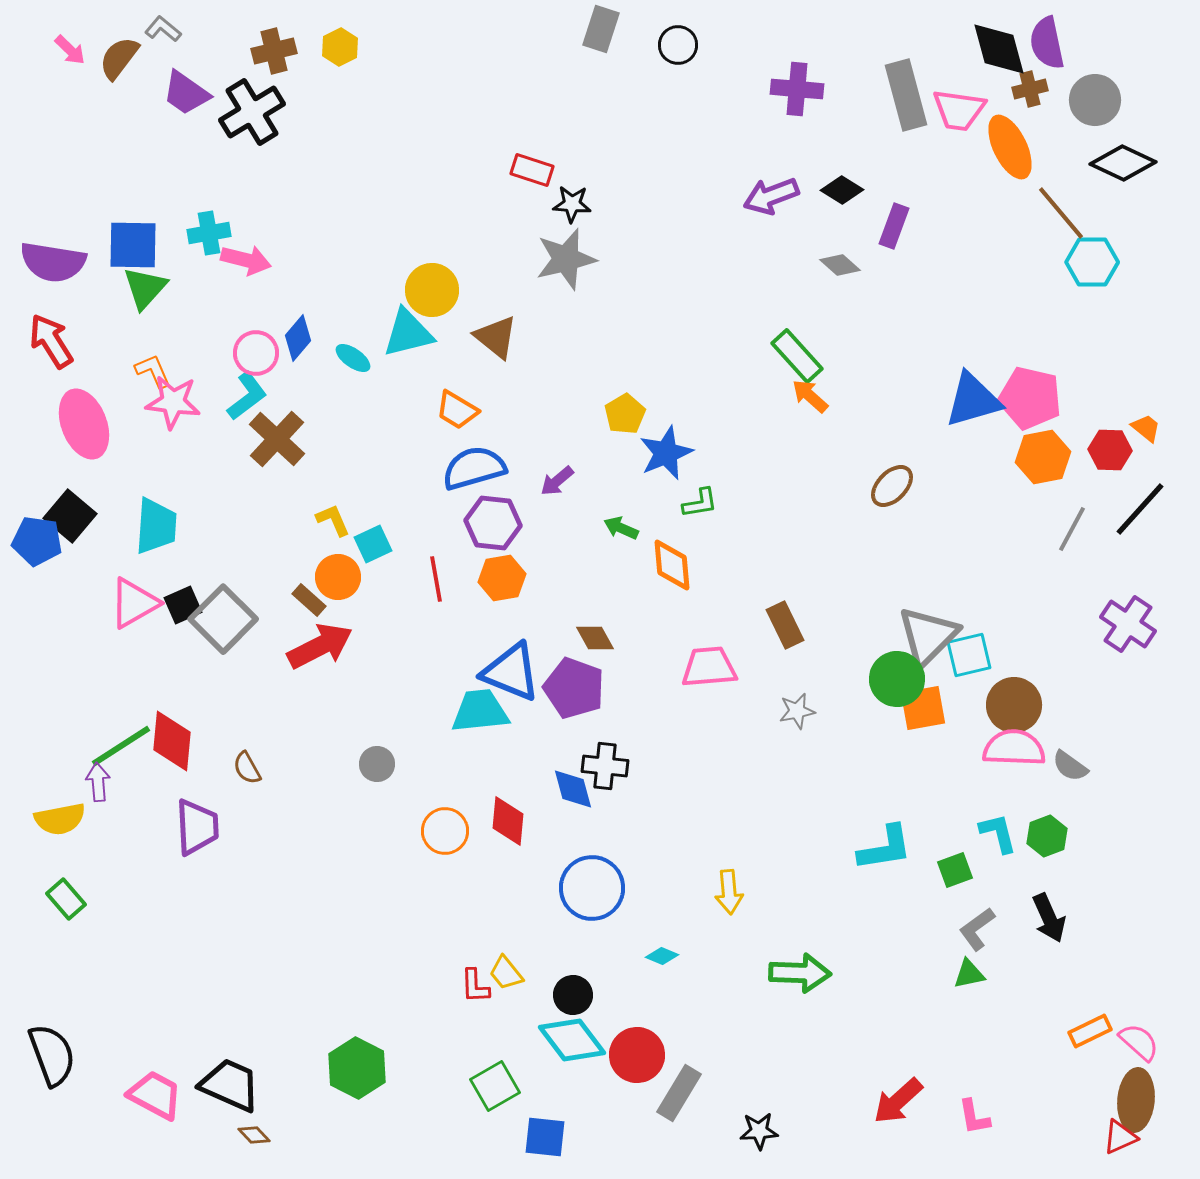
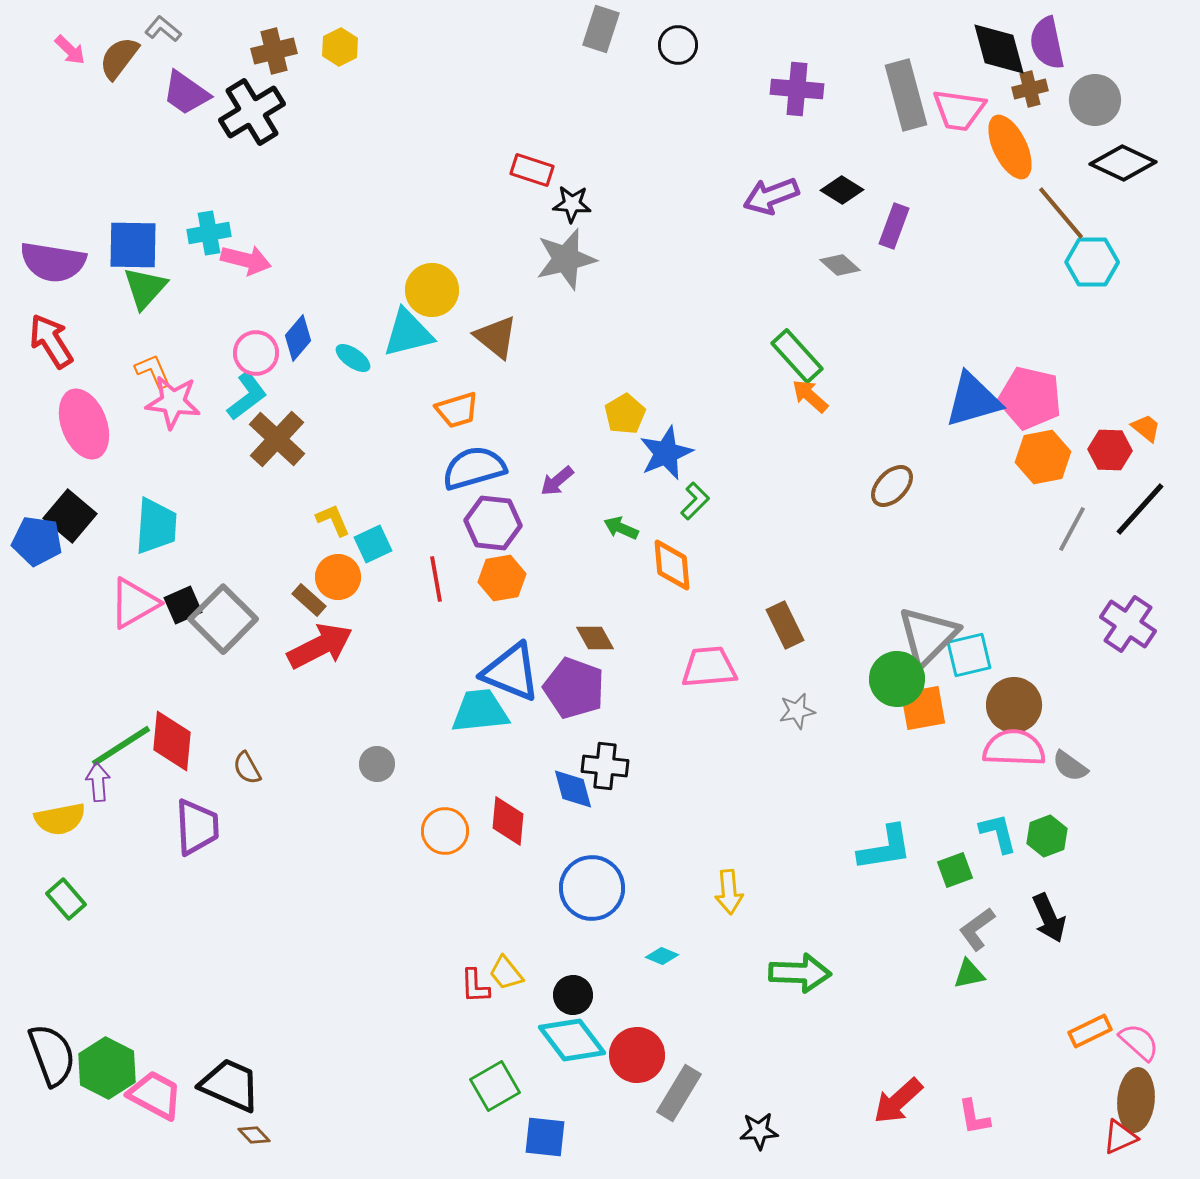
orange trapezoid at (457, 410): rotated 48 degrees counterclockwise
green L-shape at (700, 503): moved 5 px left, 2 px up; rotated 36 degrees counterclockwise
green hexagon at (357, 1068): moved 250 px left
